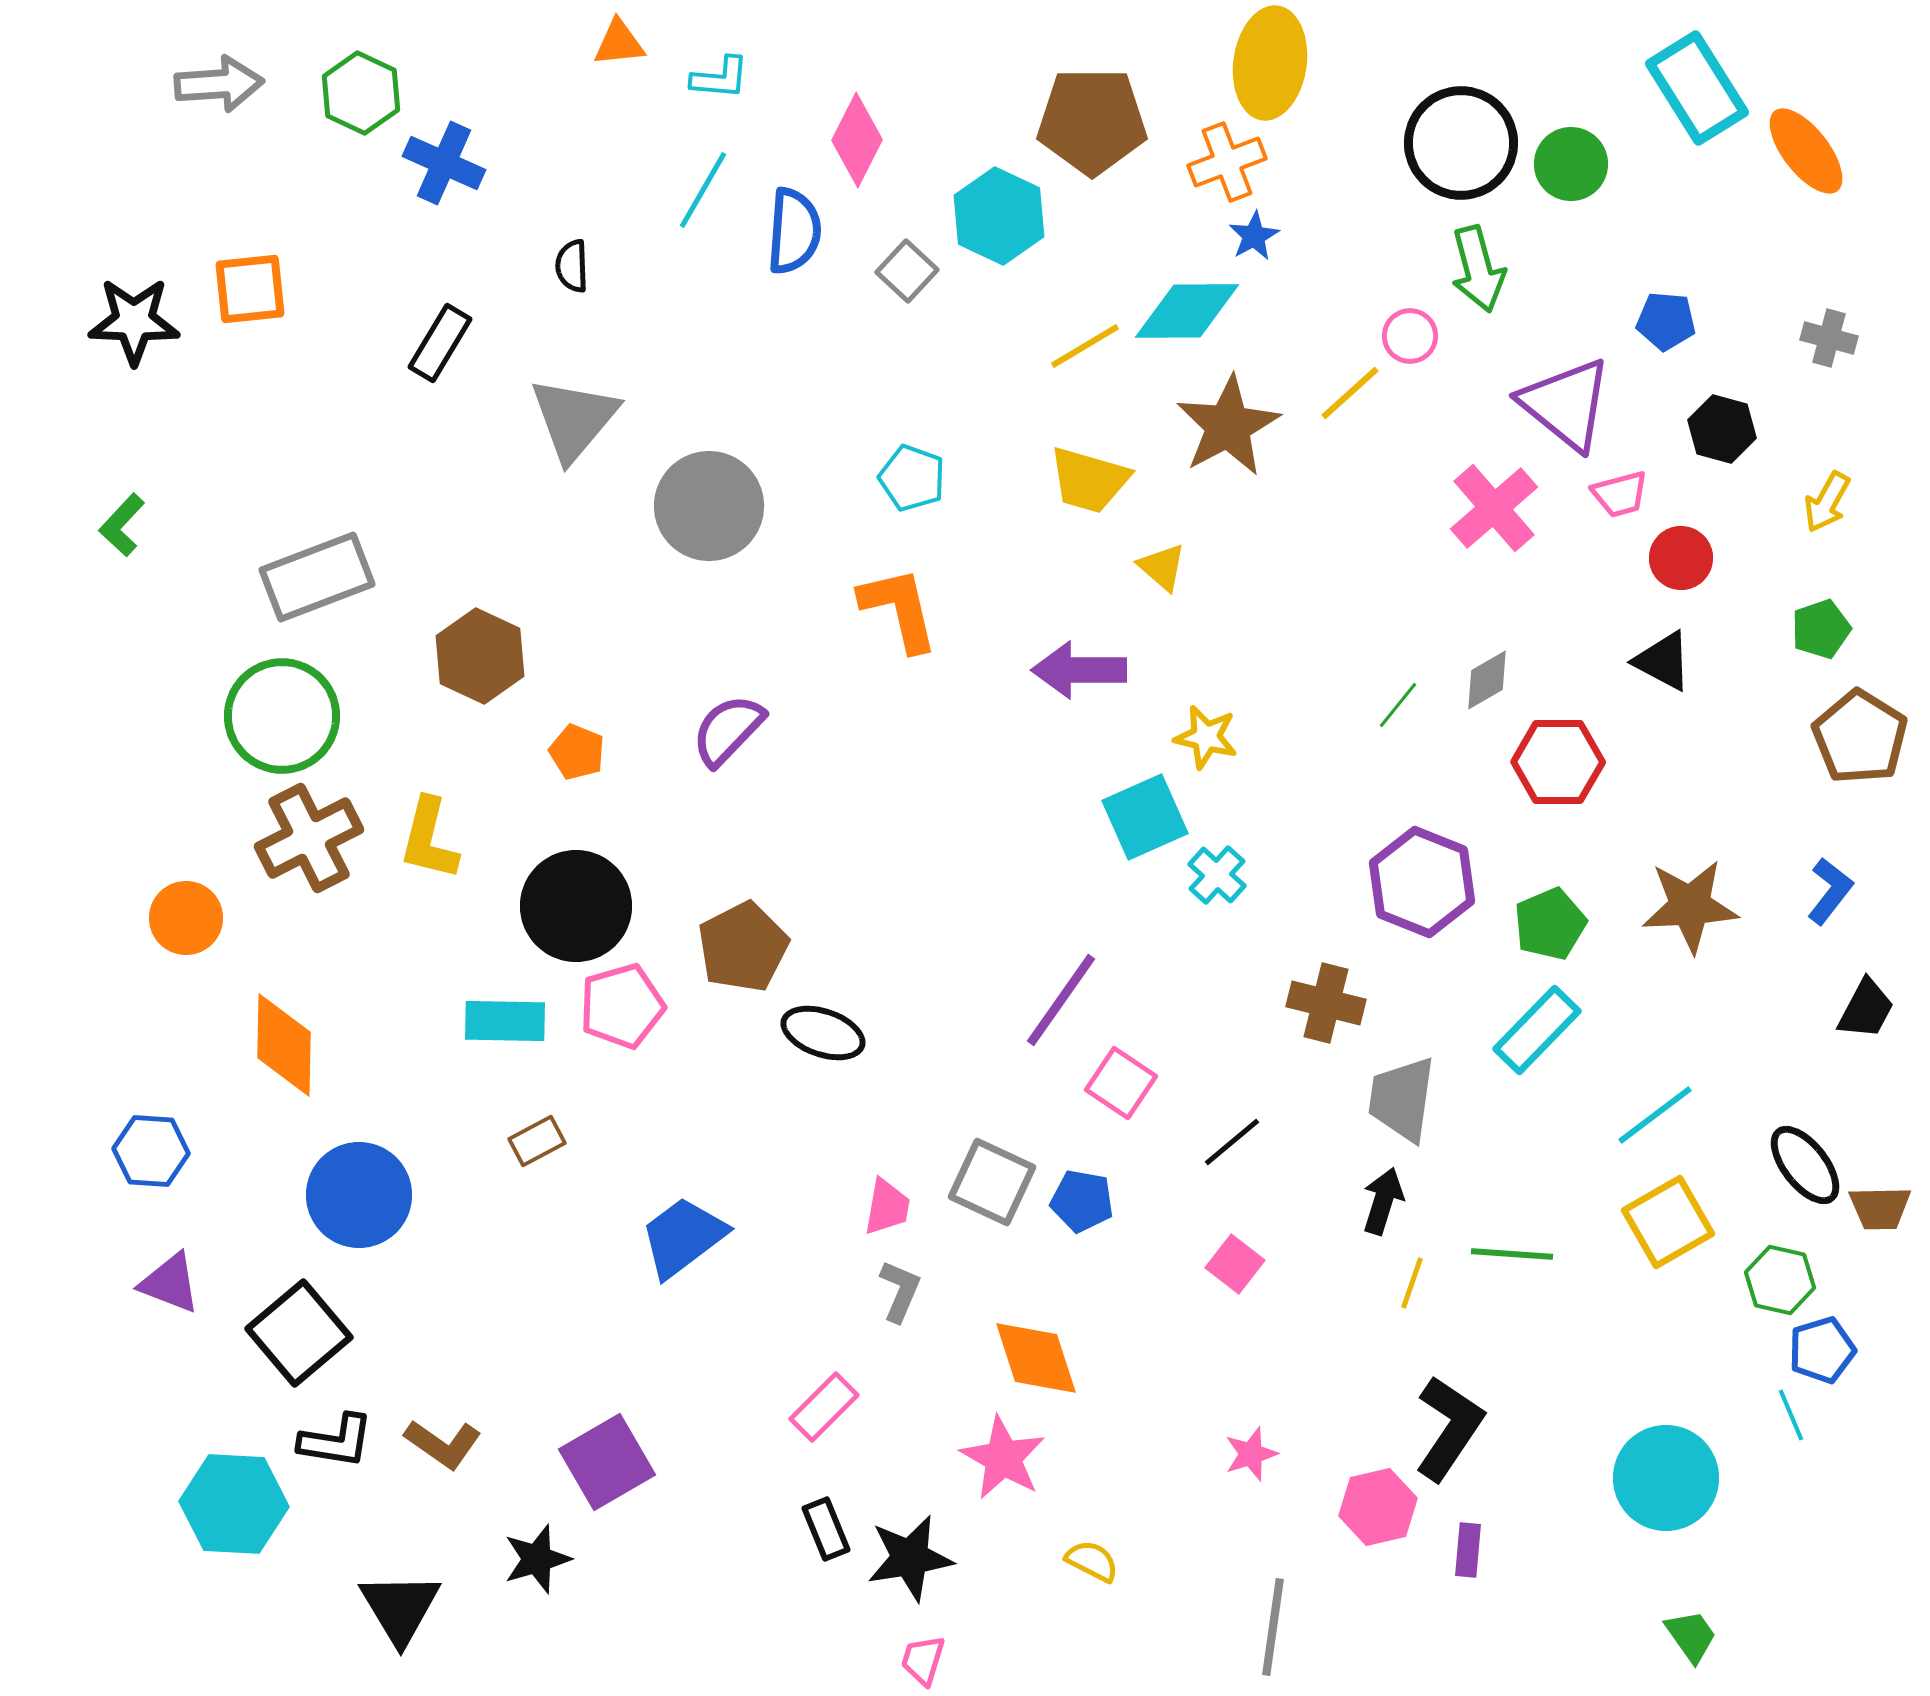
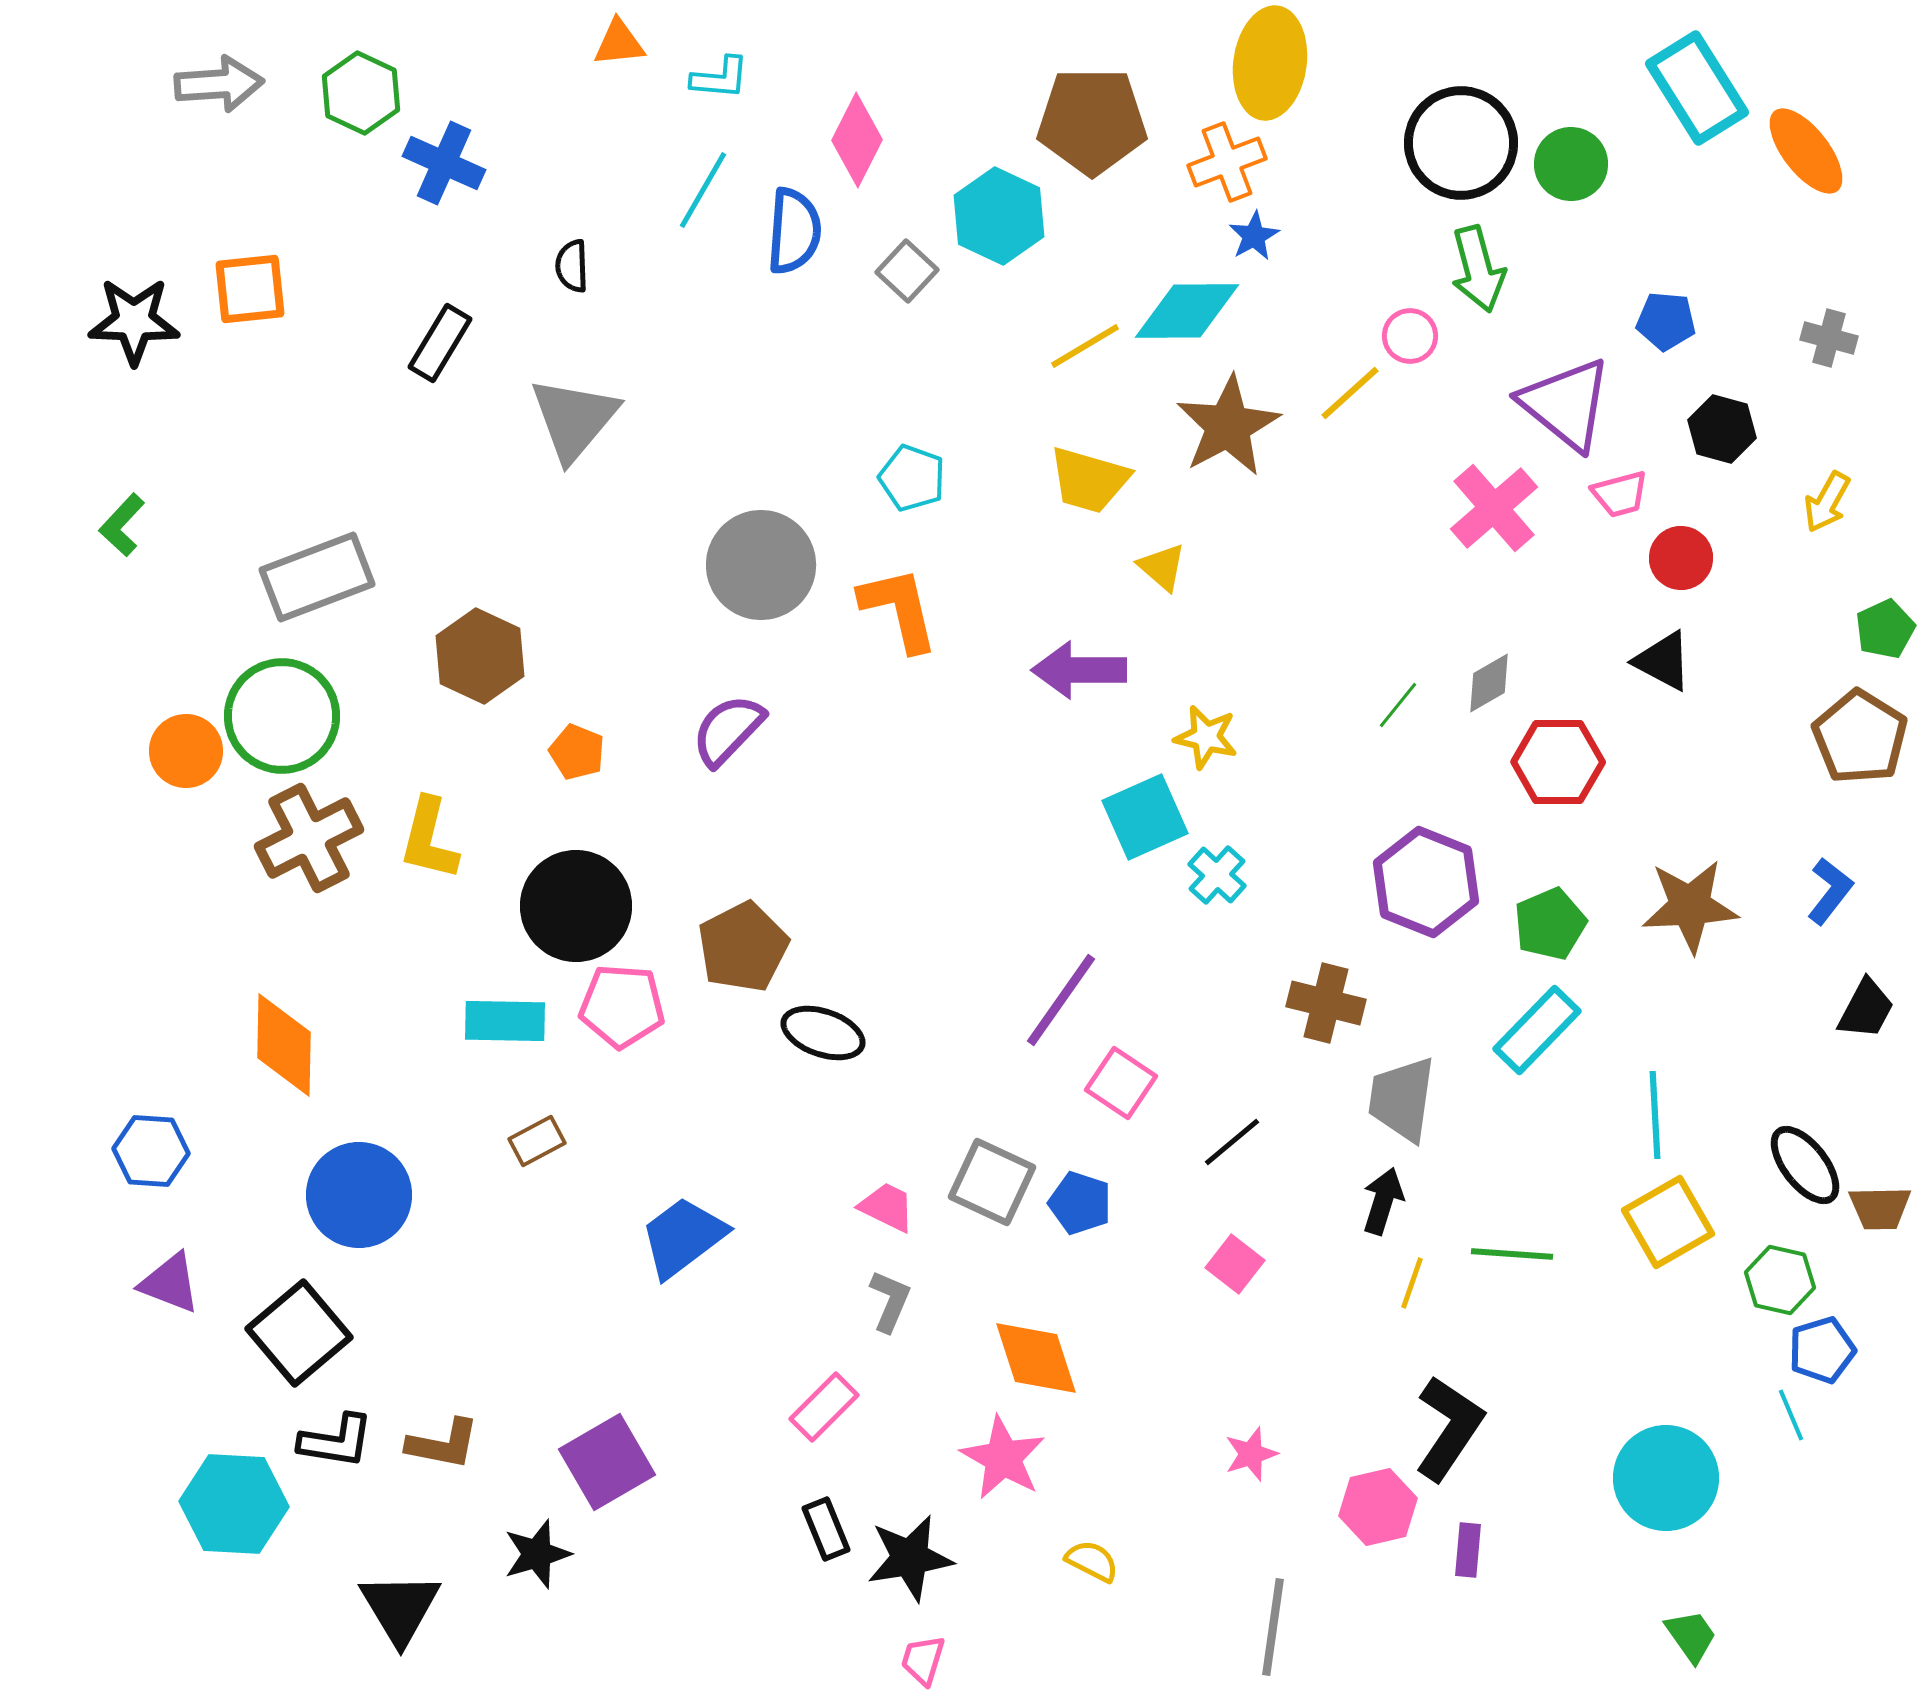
gray circle at (709, 506): moved 52 px right, 59 px down
green pentagon at (1821, 629): moved 64 px right; rotated 6 degrees counterclockwise
gray diamond at (1487, 680): moved 2 px right, 3 px down
purple hexagon at (1422, 882): moved 4 px right
orange circle at (186, 918): moved 167 px up
pink pentagon at (622, 1006): rotated 20 degrees clockwise
cyan line at (1655, 1115): rotated 56 degrees counterclockwise
blue pentagon at (1082, 1201): moved 2 px left, 2 px down; rotated 8 degrees clockwise
pink trapezoid at (887, 1207): rotated 74 degrees counterclockwise
gray L-shape at (900, 1291): moved 10 px left, 10 px down
brown L-shape at (443, 1444): rotated 24 degrees counterclockwise
black star at (537, 1559): moved 5 px up
